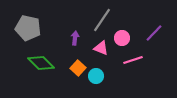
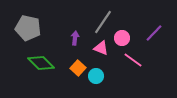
gray line: moved 1 px right, 2 px down
pink line: rotated 54 degrees clockwise
